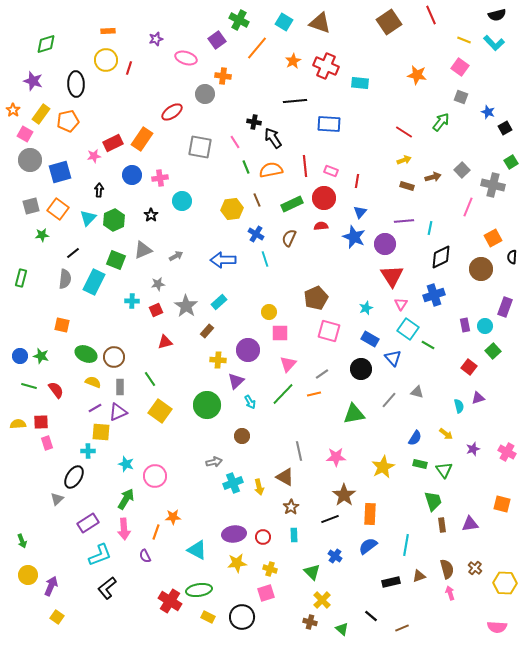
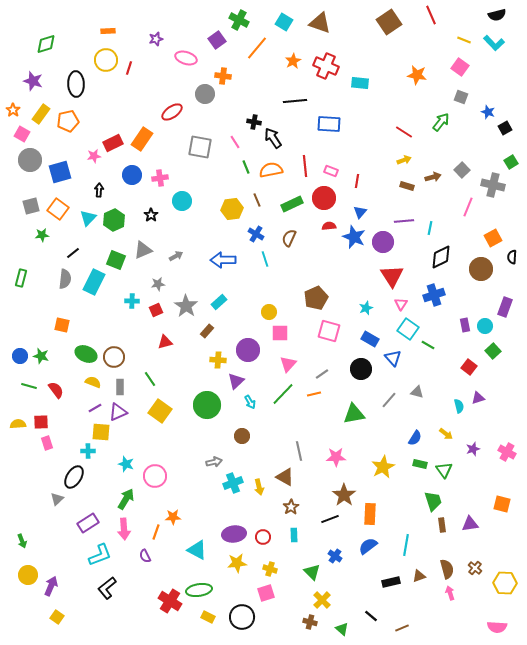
pink square at (25, 134): moved 3 px left
red semicircle at (321, 226): moved 8 px right
purple circle at (385, 244): moved 2 px left, 2 px up
